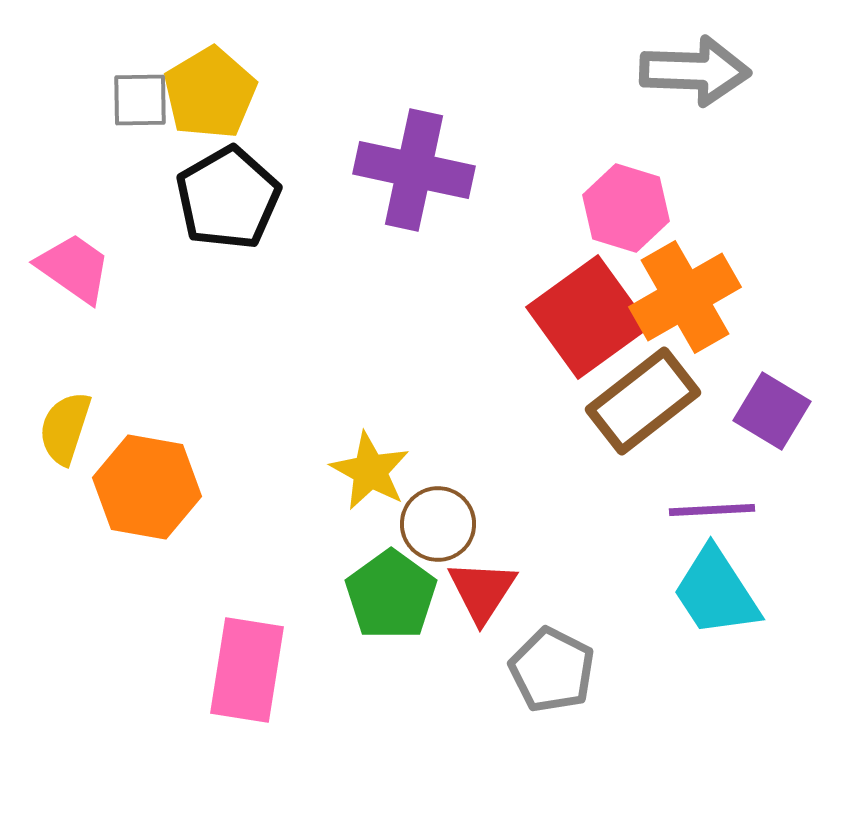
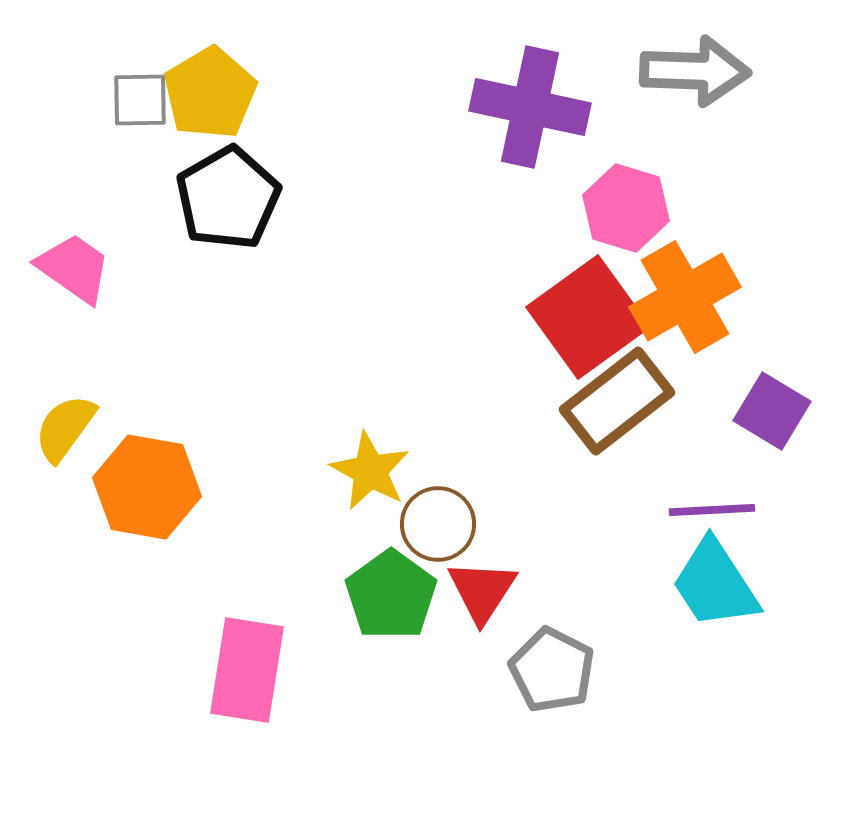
purple cross: moved 116 px right, 63 px up
brown rectangle: moved 26 px left
yellow semicircle: rotated 18 degrees clockwise
cyan trapezoid: moved 1 px left, 8 px up
